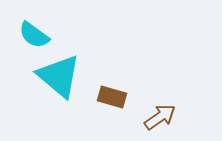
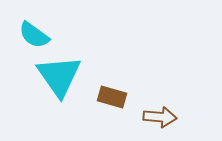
cyan triangle: rotated 15 degrees clockwise
brown arrow: rotated 40 degrees clockwise
